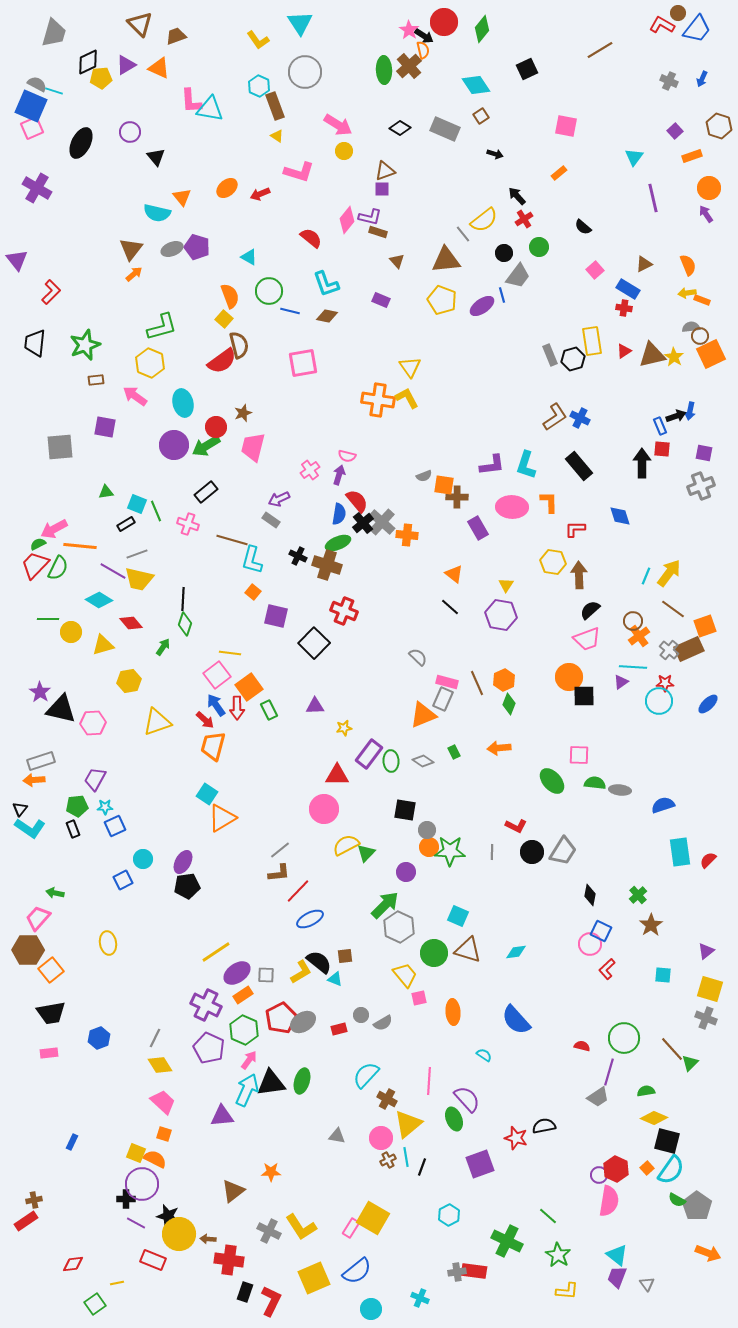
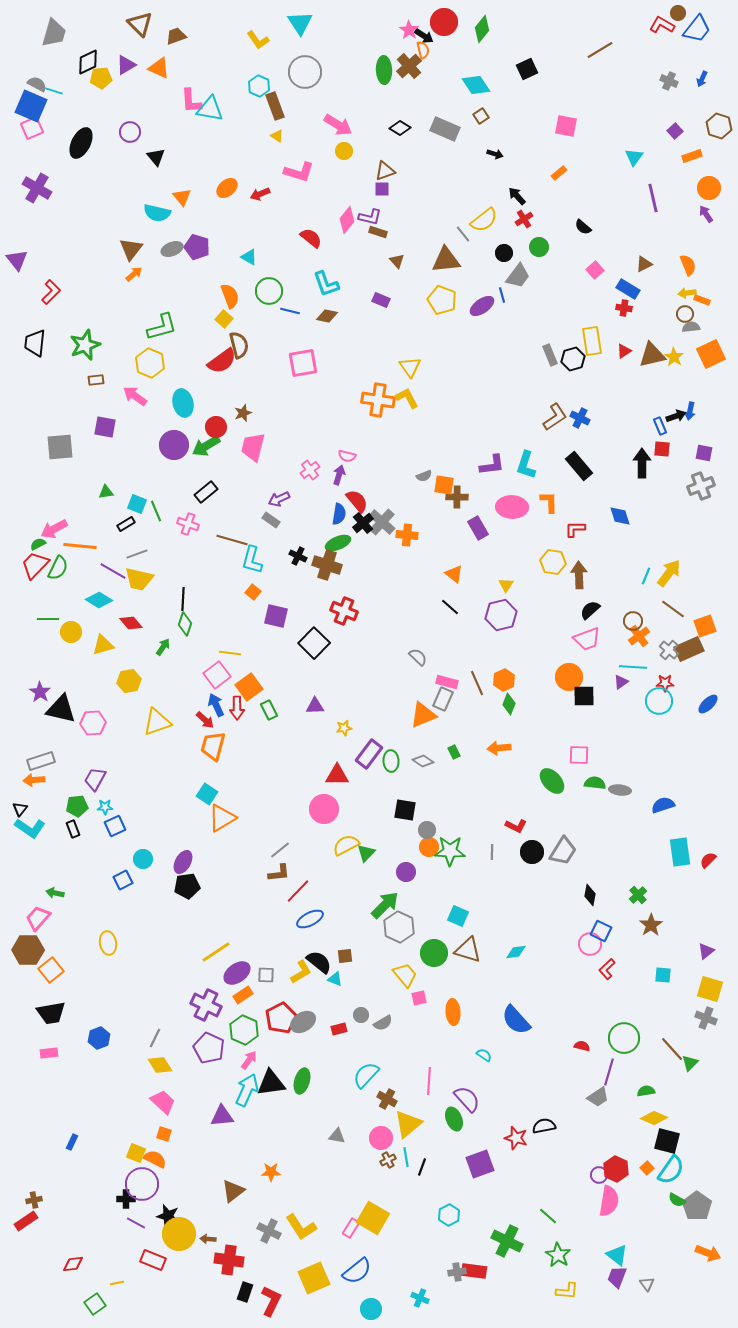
brown circle at (700, 336): moved 15 px left, 22 px up
purple hexagon at (501, 615): rotated 24 degrees counterclockwise
blue arrow at (216, 705): rotated 10 degrees clockwise
